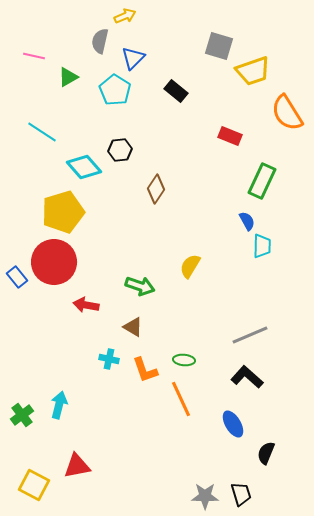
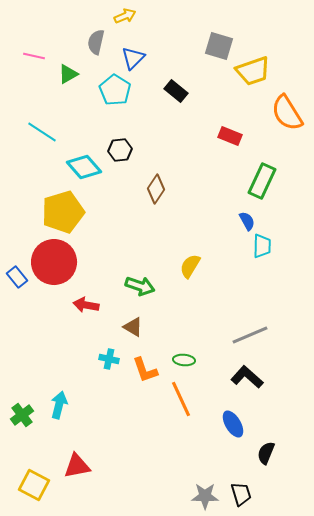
gray semicircle: moved 4 px left, 1 px down
green triangle: moved 3 px up
